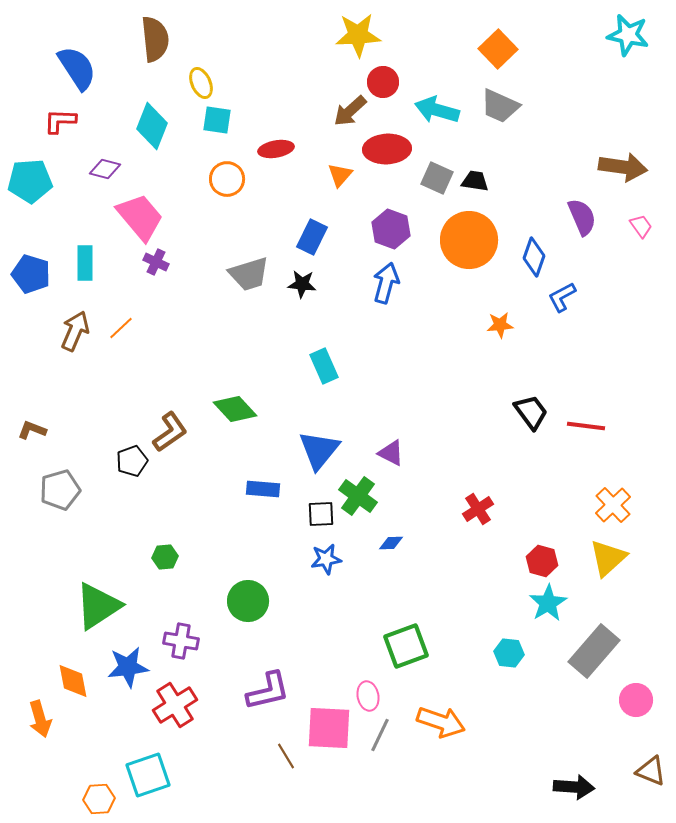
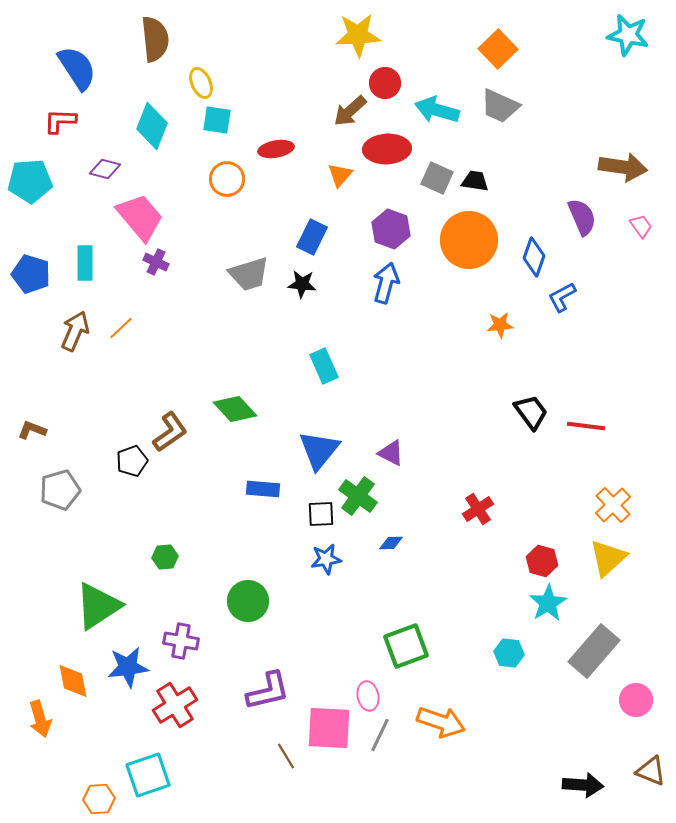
red circle at (383, 82): moved 2 px right, 1 px down
black arrow at (574, 787): moved 9 px right, 2 px up
